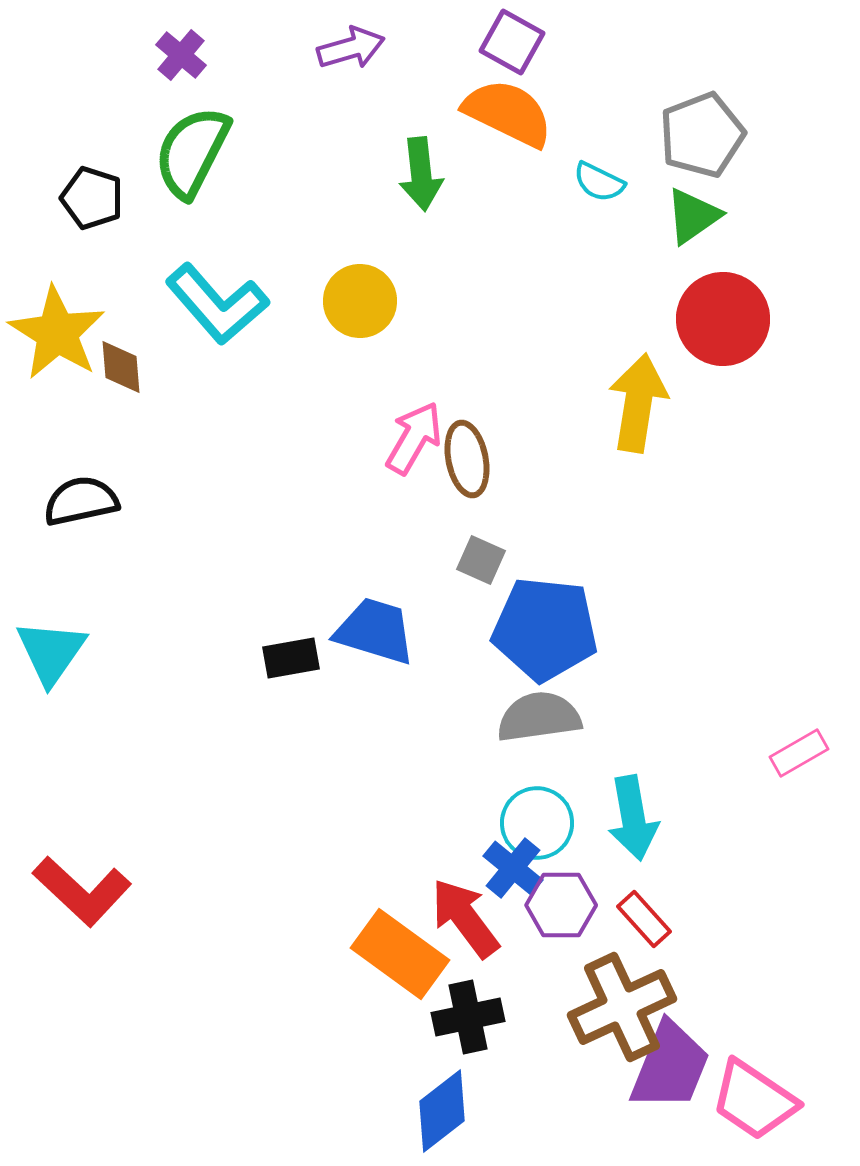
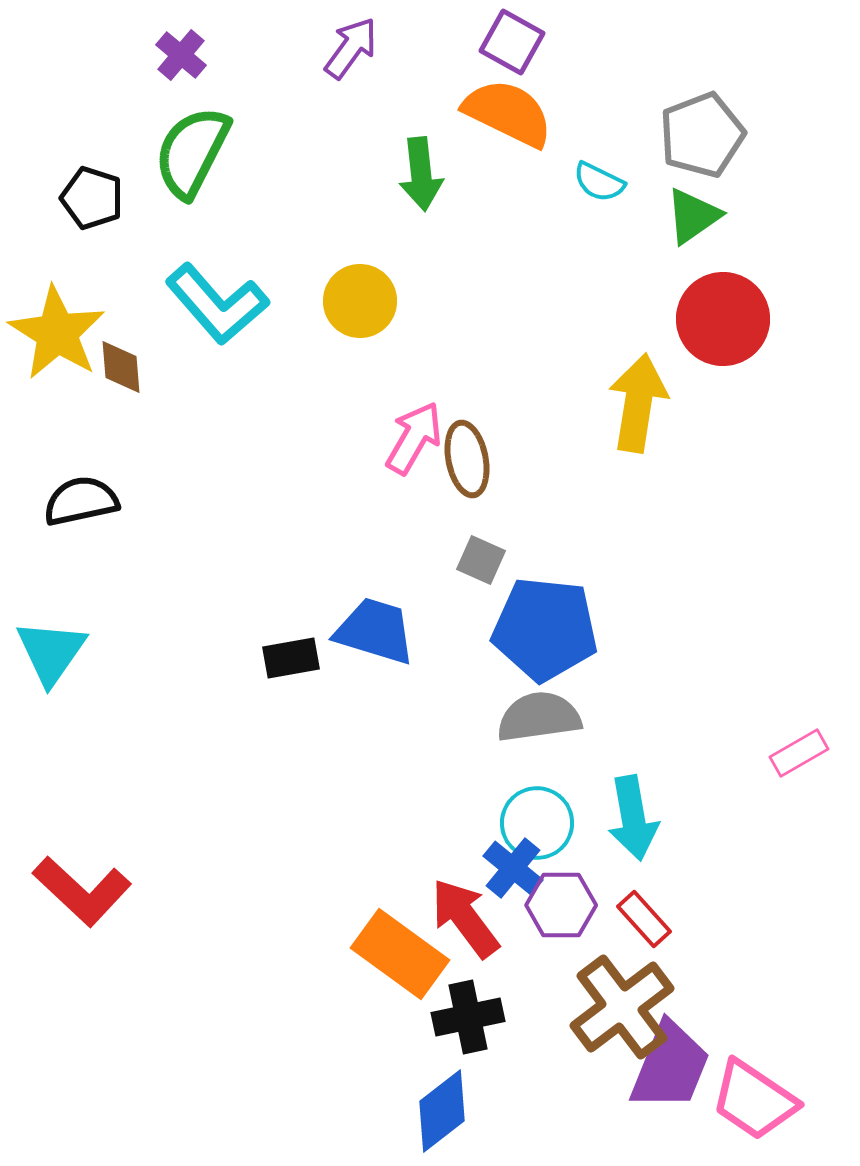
purple arrow: rotated 38 degrees counterclockwise
brown cross: rotated 12 degrees counterclockwise
